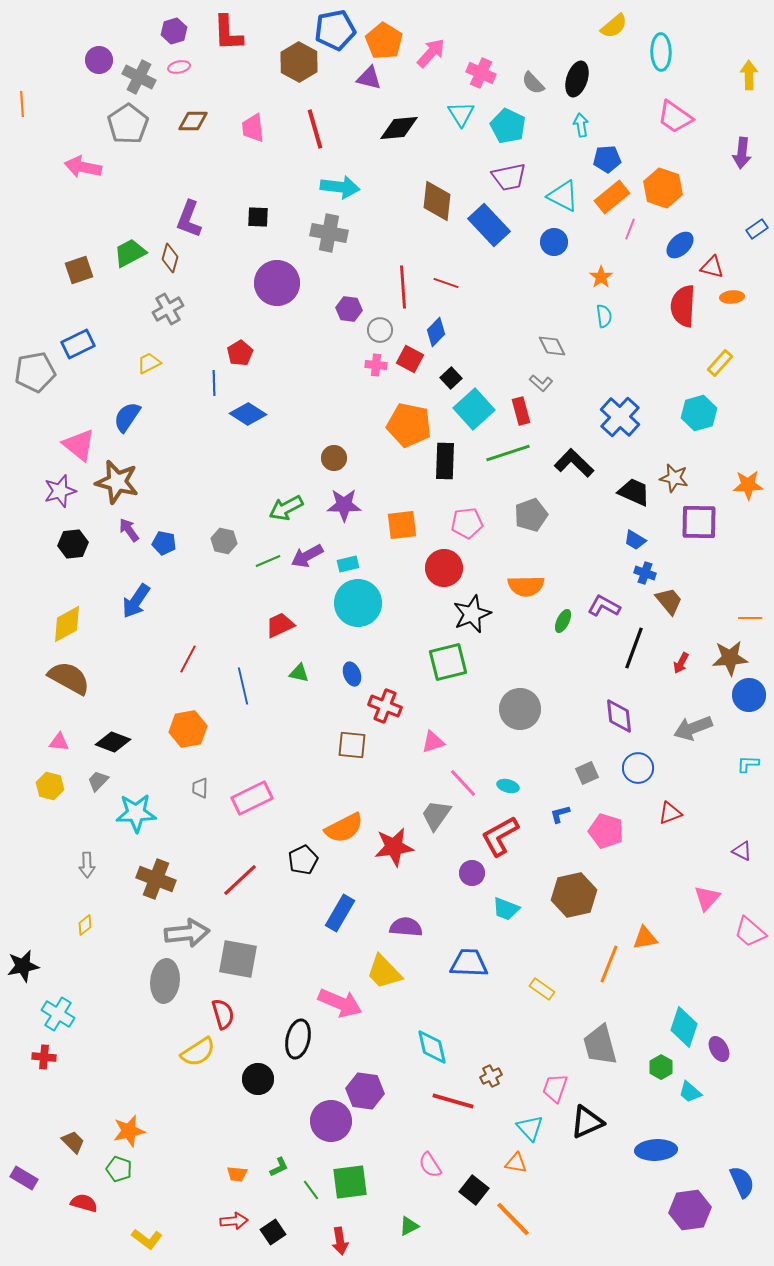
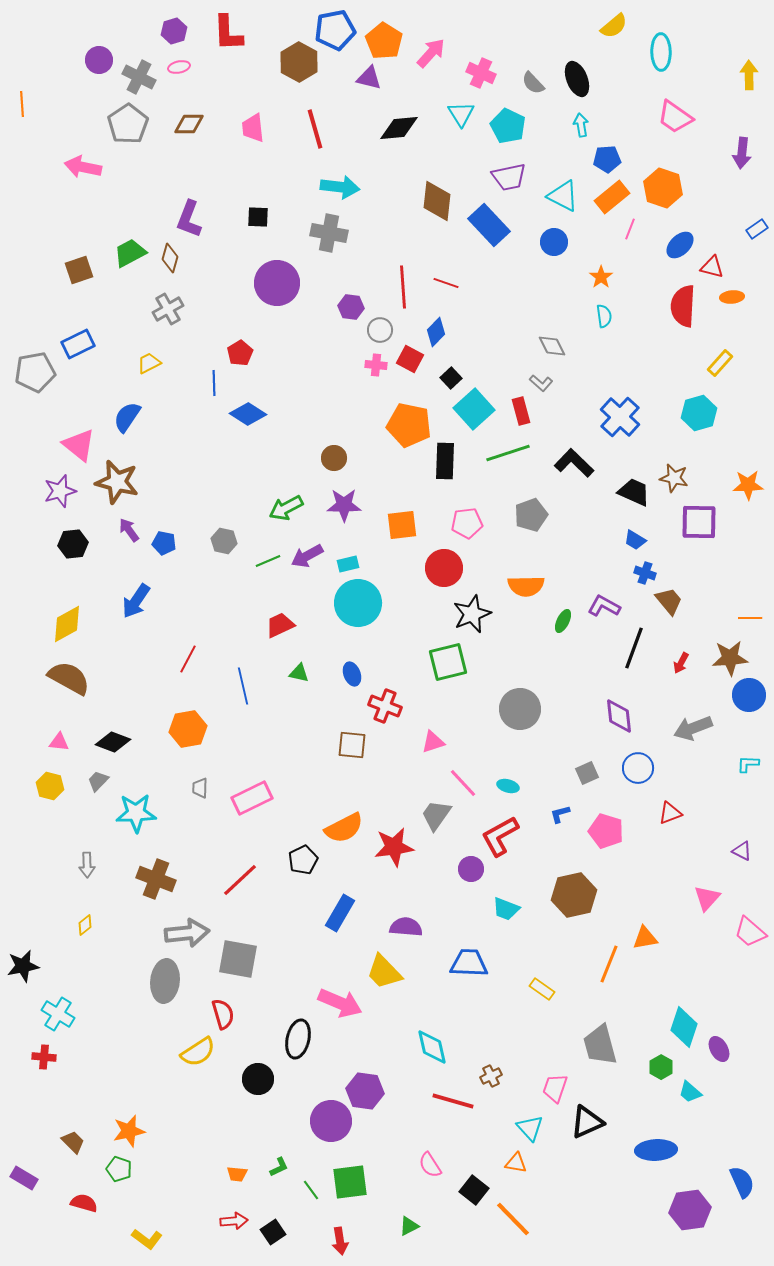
black ellipse at (577, 79): rotated 40 degrees counterclockwise
brown diamond at (193, 121): moved 4 px left, 3 px down
purple hexagon at (349, 309): moved 2 px right, 2 px up
purple circle at (472, 873): moved 1 px left, 4 px up
